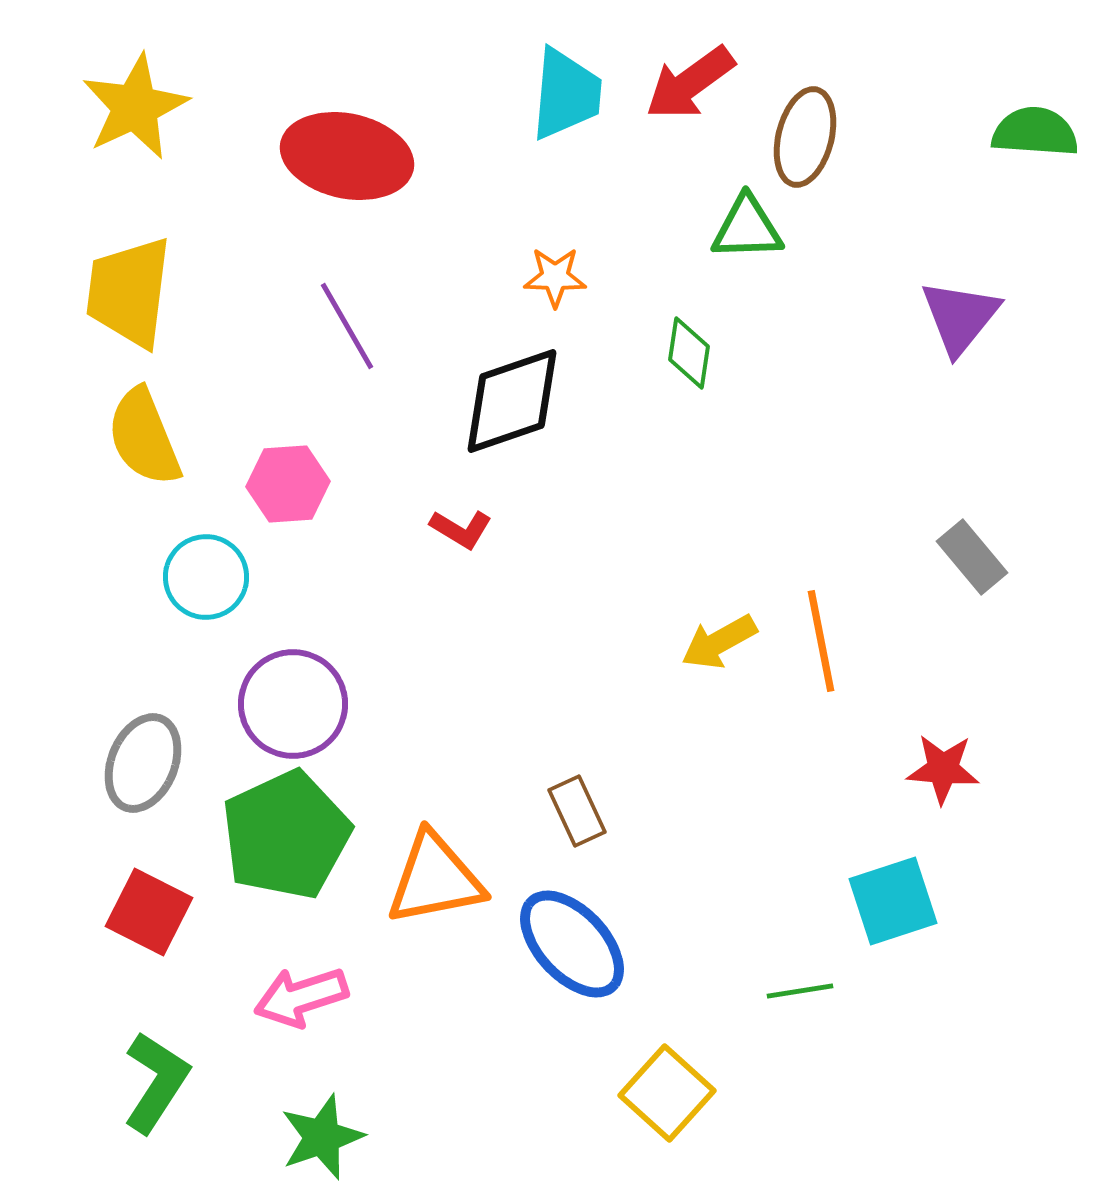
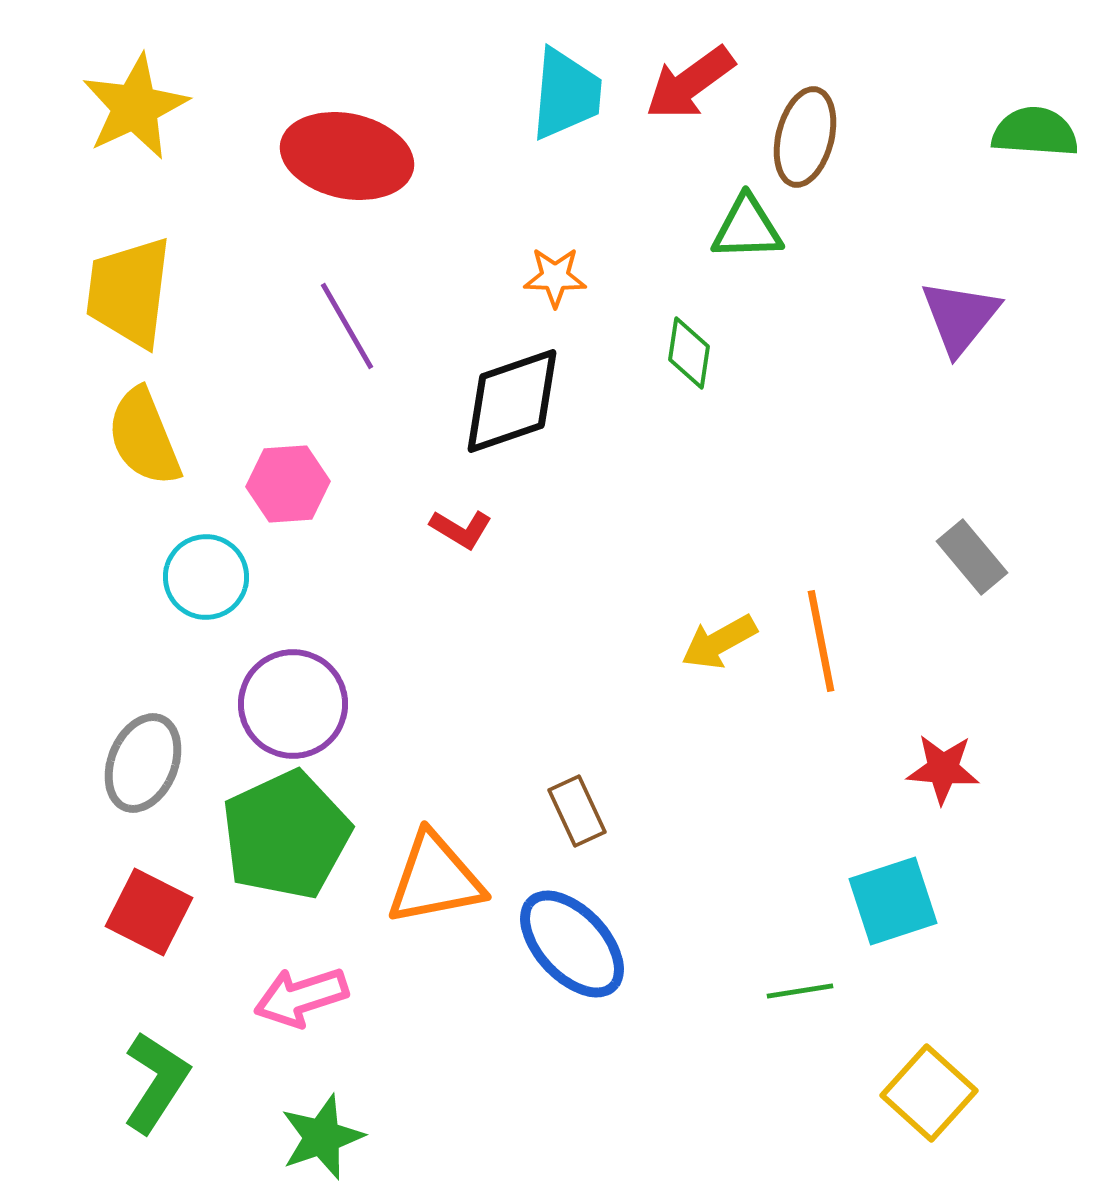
yellow square: moved 262 px right
